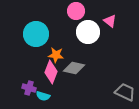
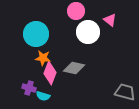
pink triangle: moved 1 px up
orange star: moved 13 px left, 3 px down
pink diamond: moved 1 px left, 1 px down
gray trapezoid: rotated 10 degrees counterclockwise
